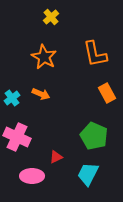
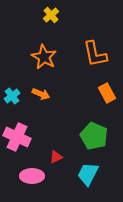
yellow cross: moved 2 px up
cyan cross: moved 2 px up
